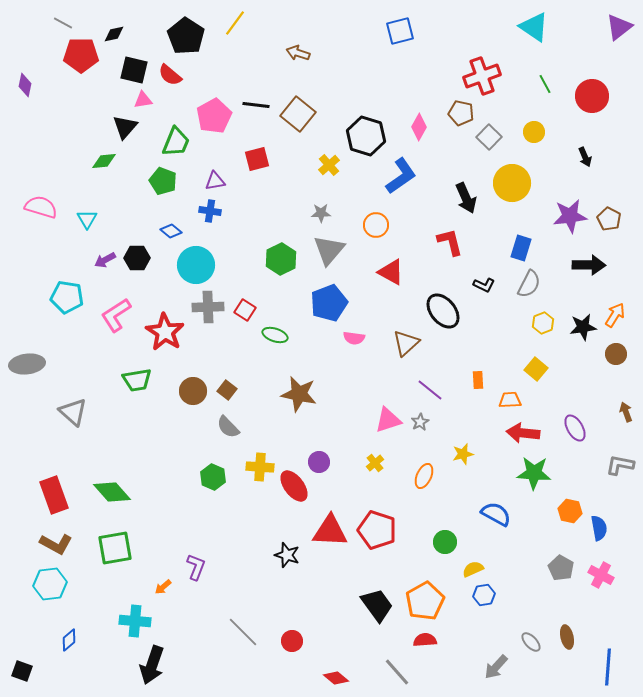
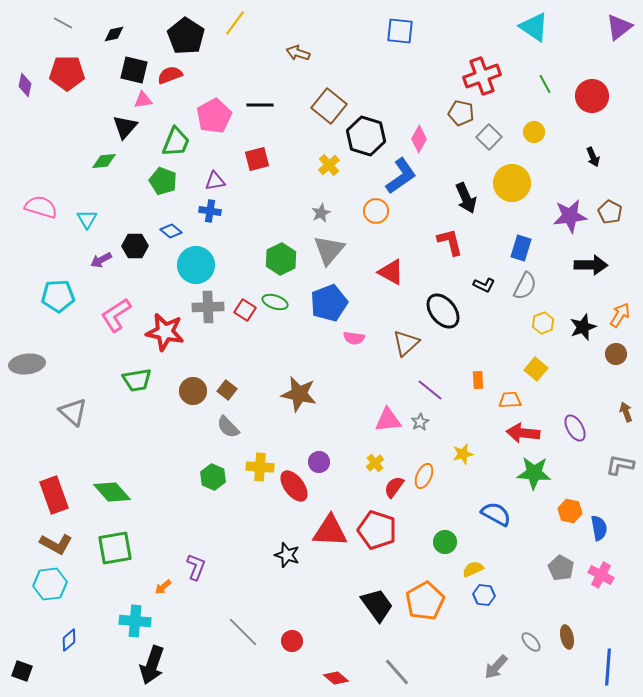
blue square at (400, 31): rotated 20 degrees clockwise
red pentagon at (81, 55): moved 14 px left, 18 px down
red semicircle at (170, 75): rotated 120 degrees clockwise
black line at (256, 105): moved 4 px right; rotated 8 degrees counterclockwise
brown square at (298, 114): moved 31 px right, 8 px up
pink diamond at (419, 127): moved 12 px down
black arrow at (585, 157): moved 8 px right
gray star at (321, 213): rotated 24 degrees counterclockwise
brown pentagon at (609, 219): moved 1 px right, 7 px up
orange circle at (376, 225): moved 14 px up
black hexagon at (137, 258): moved 2 px left, 12 px up
purple arrow at (105, 260): moved 4 px left
black arrow at (589, 265): moved 2 px right
gray semicircle at (529, 284): moved 4 px left, 2 px down
cyan pentagon at (67, 297): moved 9 px left, 1 px up; rotated 12 degrees counterclockwise
orange arrow at (615, 315): moved 5 px right
black star at (583, 327): rotated 12 degrees counterclockwise
red star at (165, 332): rotated 21 degrees counterclockwise
green ellipse at (275, 335): moved 33 px up
pink triangle at (388, 420): rotated 12 degrees clockwise
blue hexagon at (484, 595): rotated 15 degrees clockwise
red semicircle at (425, 640): moved 31 px left, 153 px up; rotated 50 degrees counterclockwise
